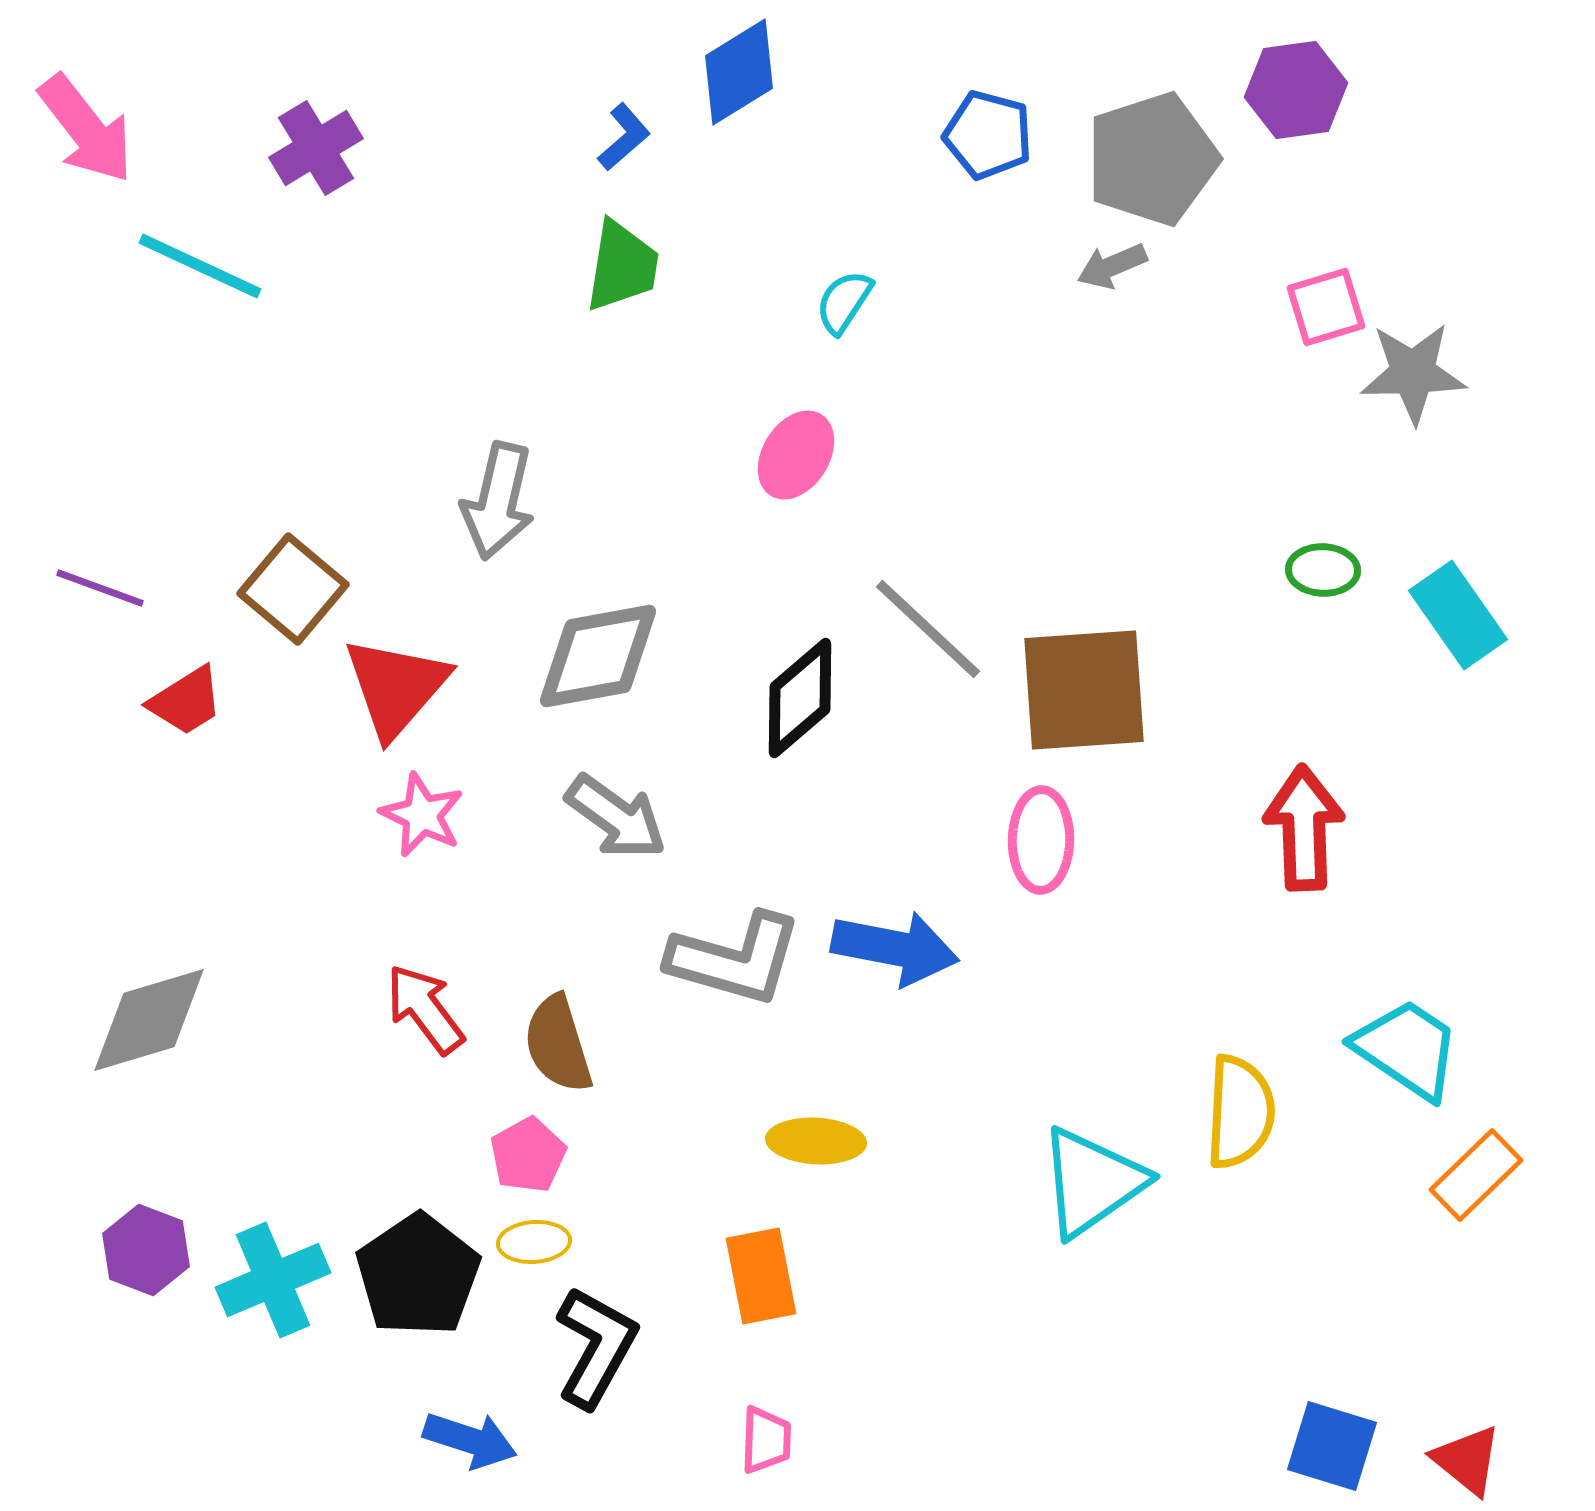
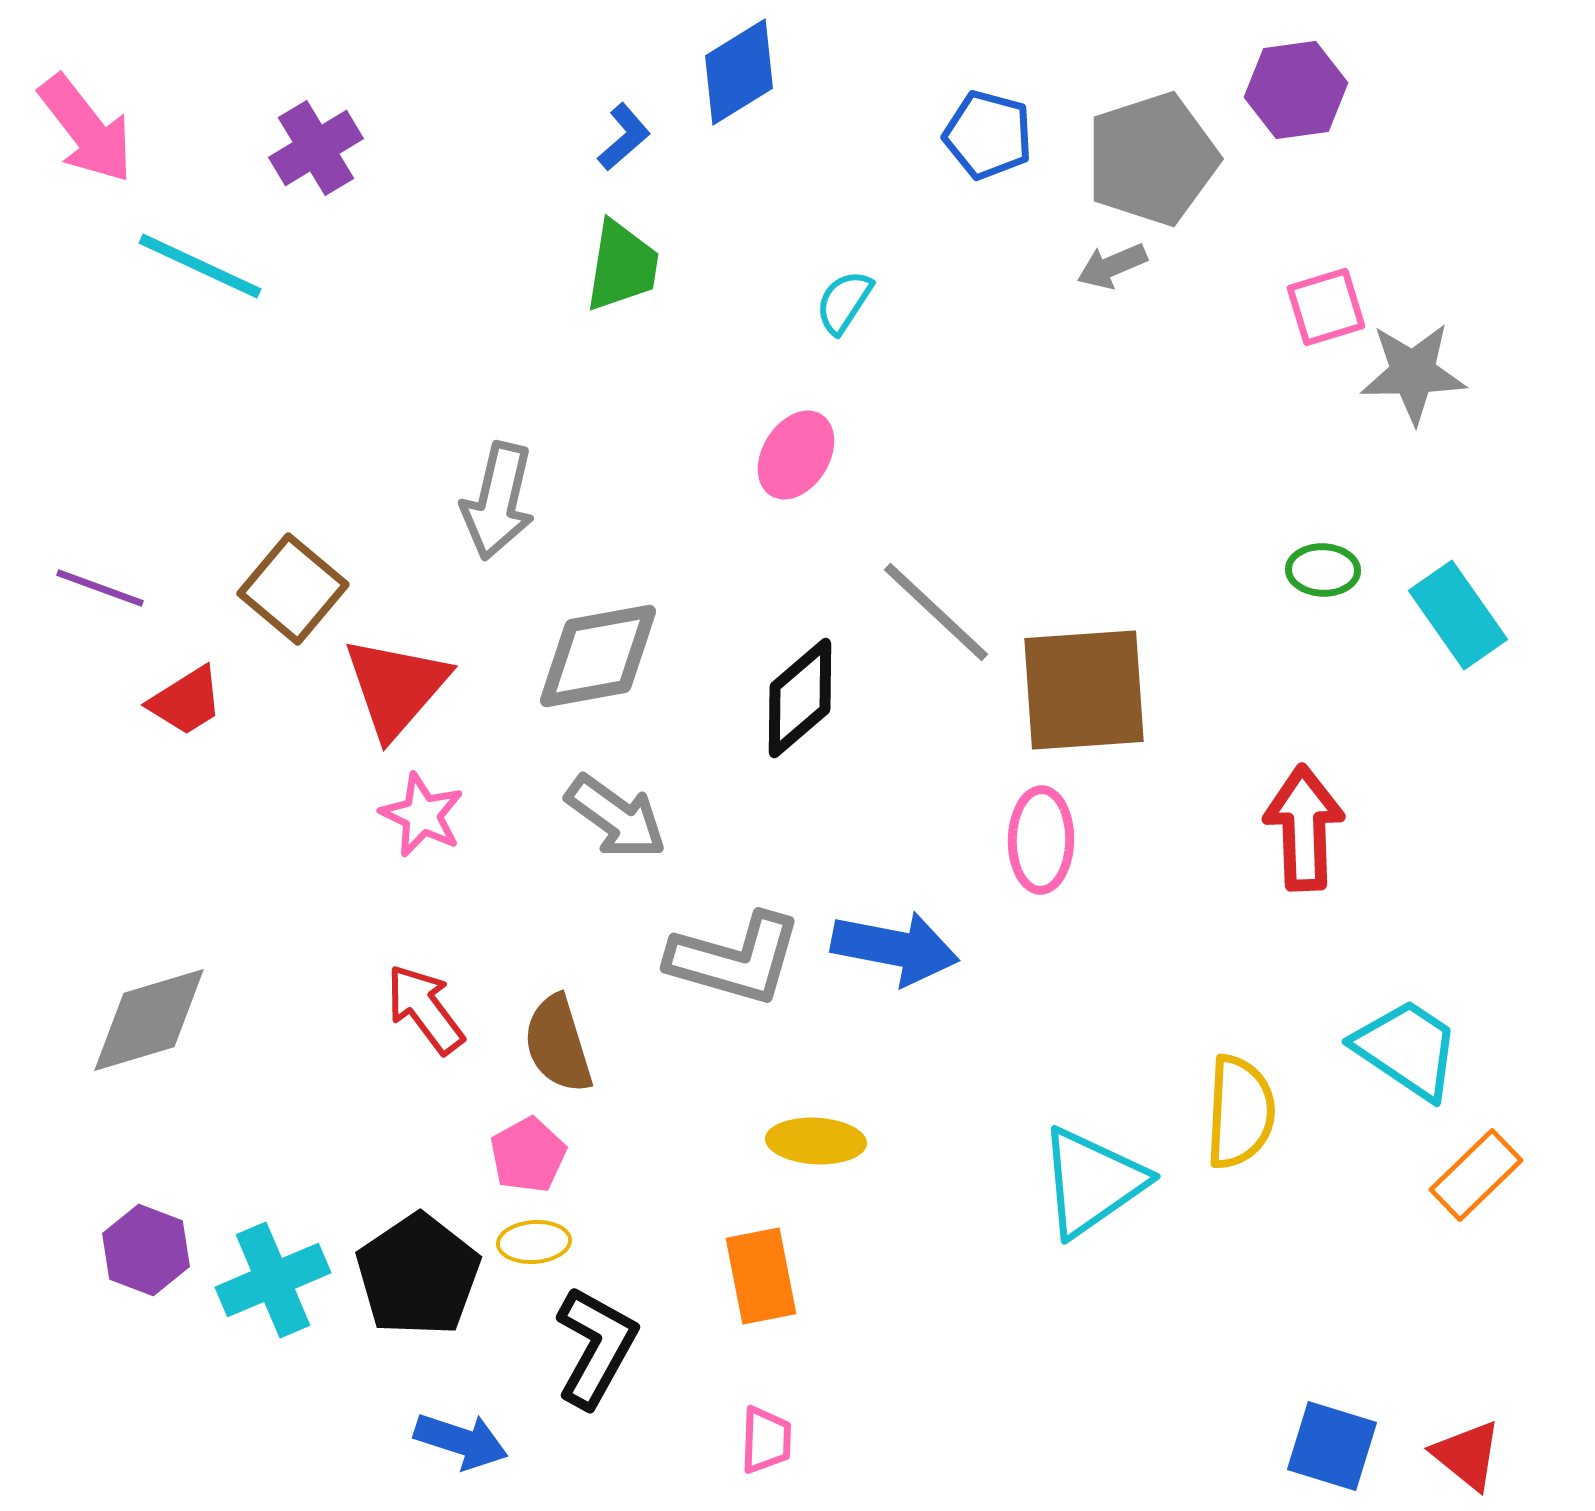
gray line at (928, 629): moved 8 px right, 17 px up
blue arrow at (470, 1440): moved 9 px left, 1 px down
red triangle at (1467, 1460): moved 5 px up
